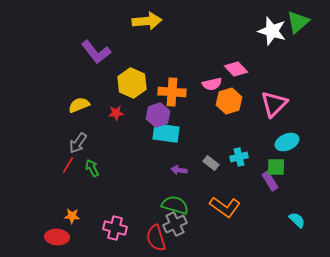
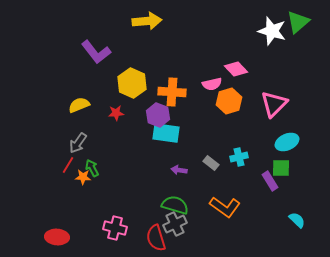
purple hexagon: rotated 20 degrees counterclockwise
green square: moved 5 px right, 1 px down
orange star: moved 11 px right, 39 px up
